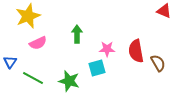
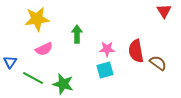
red triangle: rotated 35 degrees clockwise
yellow star: moved 9 px right, 3 px down; rotated 15 degrees clockwise
pink semicircle: moved 6 px right, 6 px down
brown semicircle: rotated 24 degrees counterclockwise
cyan square: moved 8 px right, 2 px down
green star: moved 6 px left, 3 px down
